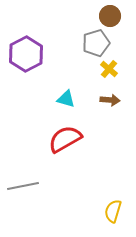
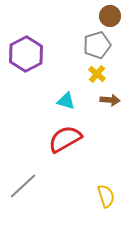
gray pentagon: moved 1 px right, 2 px down
yellow cross: moved 12 px left, 5 px down
cyan triangle: moved 2 px down
gray line: rotated 32 degrees counterclockwise
yellow semicircle: moved 7 px left, 15 px up; rotated 145 degrees clockwise
